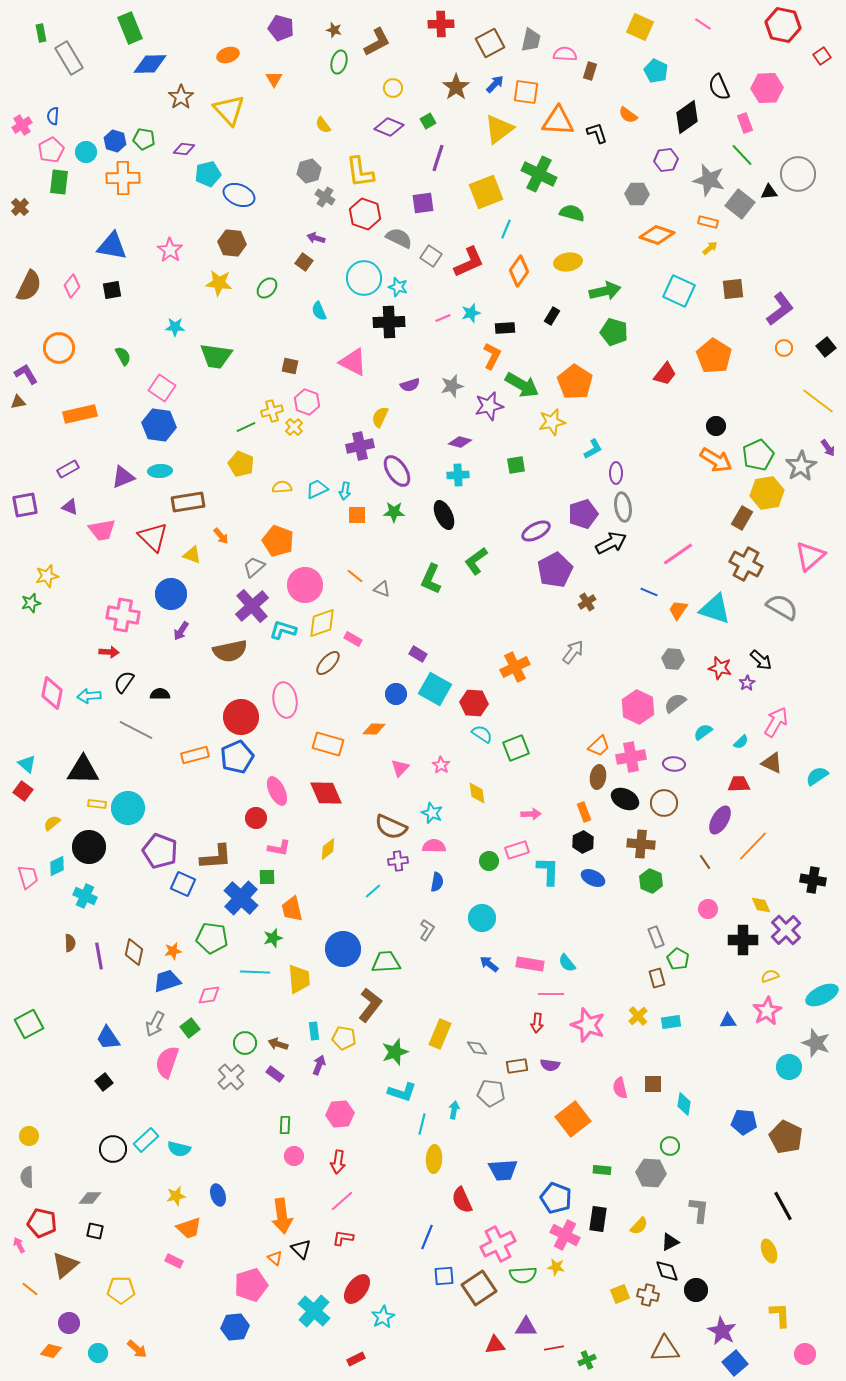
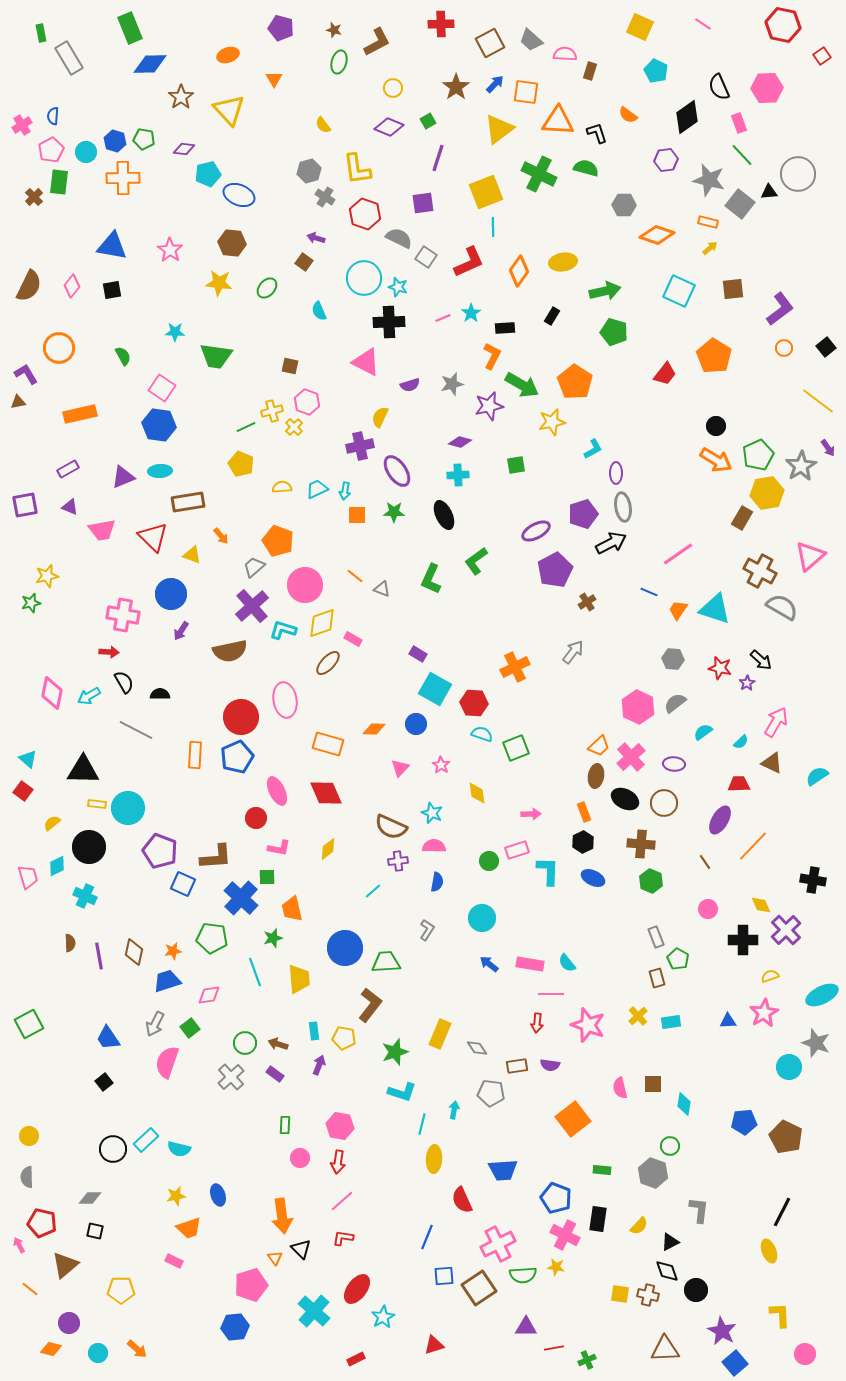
gray trapezoid at (531, 40): rotated 120 degrees clockwise
pink rectangle at (745, 123): moved 6 px left
yellow L-shape at (360, 172): moved 3 px left, 3 px up
gray hexagon at (637, 194): moved 13 px left, 11 px down
brown cross at (20, 207): moved 14 px right, 10 px up
green semicircle at (572, 213): moved 14 px right, 45 px up
cyan line at (506, 229): moved 13 px left, 2 px up; rotated 24 degrees counterclockwise
gray square at (431, 256): moved 5 px left, 1 px down
yellow ellipse at (568, 262): moved 5 px left
cyan star at (471, 313): rotated 18 degrees counterclockwise
cyan star at (175, 327): moved 5 px down
pink triangle at (353, 362): moved 13 px right
gray star at (452, 386): moved 2 px up
brown cross at (746, 564): moved 14 px right, 7 px down
black semicircle at (124, 682): rotated 115 degrees clockwise
blue circle at (396, 694): moved 20 px right, 30 px down
cyan arrow at (89, 696): rotated 25 degrees counterclockwise
cyan semicircle at (482, 734): rotated 15 degrees counterclockwise
orange rectangle at (195, 755): rotated 72 degrees counterclockwise
pink cross at (631, 757): rotated 32 degrees counterclockwise
cyan triangle at (27, 764): moved 1 px right, 5 px up
brown ellipse at (598, 777): moved 2 px left, 1 px up
blue circle at (343, 949): moved 2 px right, 1 px up
cyan line at (255, 972): rotated 68 degrees clockwise
pink star at (767, 1011): moved 3 px left, 2 px down
pink hexagon at (340, 1114): moved 12 px down; rotated 16 degrees clockwise
blue pentagon at (744, 1122): rotated 10 degrees counterclockwise
pink circle at (294, 1156): moved 6 px right, 2 px down
gray hexagon at (651, 1173): moved 2 px right; rotated 16 degrees clockwise
black line at (783, 1206): moved 1 px left, 6 px down; rotated 56 degrees clockwise
orange triangle at (275, 1258): rotated 14 degrees clockwise
yellow square at (620, 1294): rotated 30 degrees clockwise
red triangle at (495, 1345): moved 61 px left; rotated 10 degrees counterclockwise
orange diamond at (51, 1351): moved 2 px up
